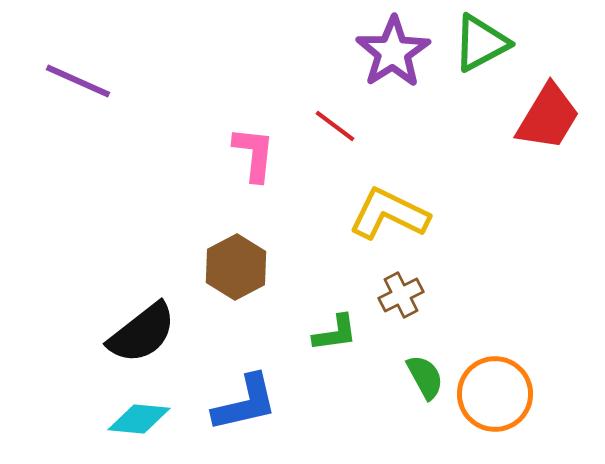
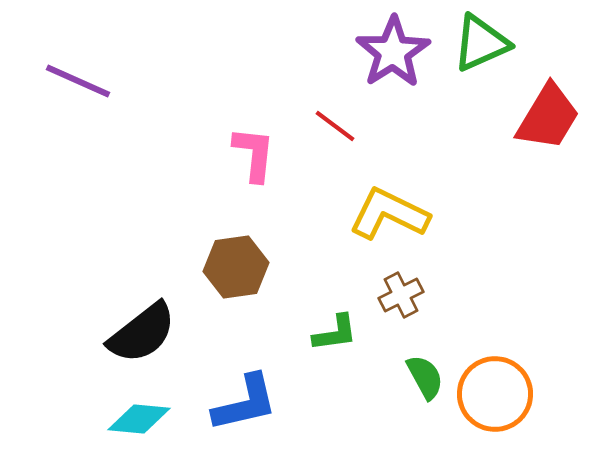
green triangle: rotated 4 degrees clockwise
brown hexagon: rotated 20 degrees clockwise
